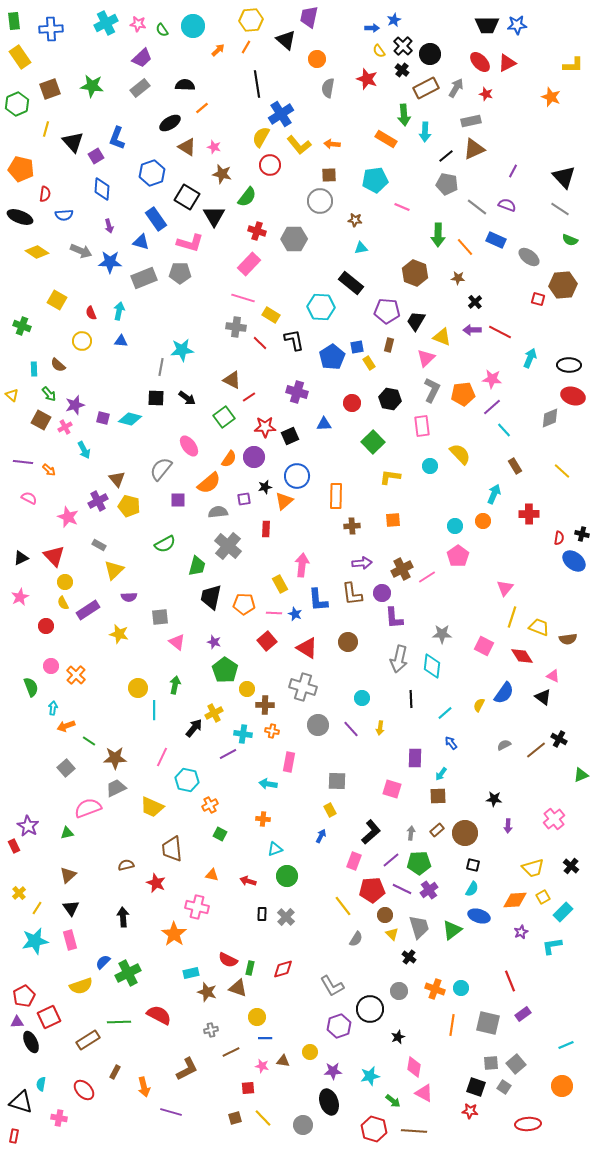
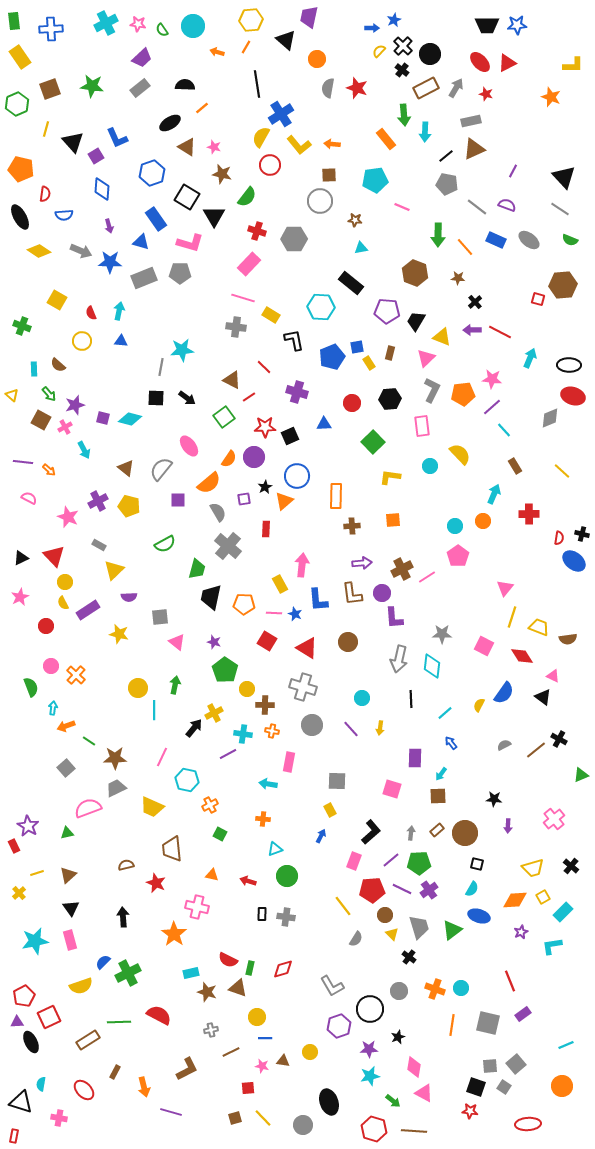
orange arrow at (218, 50): moved 1 px left, 2 px down; rotated 120 degrees counterclockwise
yellow semicircle at (379, 51): rotated 80 degrees clockwise
red star at (367, 79): moved 10 px left, 9 px down
blue L-shape at (117, 138): rotated 45 degrees counterclockwise
orange rectangle at (386, 139): rotated 20 degrees clockwise
black ellipse at (20, 217): rotated 40 degrees clockwise
yellow diamond at (37, 252): moved 2 px right, 1 px up
gray ellipse at (529, 257): moved 17 px up
red line at (260, 343): moved 4 px right, 24 px down
brown rectangle at (389, 345): moved 1 px right, 8 px down
blue pentagon at (332, 357): rotated 10 degrees clockwise
black hexagon at (390, 399): rotated 15 degrees counterclockwise
brown triangle at (117, 479): moved 9 px right, 11 px up; rotated 12 degrees counterclockwise
black star at (265, 487): rotated 16 degrees counterclockwise
gray semicircle at (218, 512): rotated 66 degrees clockwise
green trapezoid at (197, 566): moved 3 px down
red square at (267, 641): rotated 18 degrees counterclockwise
gray circle at (318, 725): moved 6 px left
black square at (473, 865): moved 4 px right, 1 px up
yellow line at (37, 908): moved 35 px up; rotated 40 degrees clockwise
gray cross at (286, 917): rotated 36 degrees counterclockwise
gray square at (491, 1063): moved 1 px left, 3 px down
purple star at (333, 1071): moved 36 px right, 22 px up
